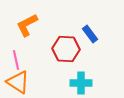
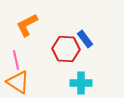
blue rectangle: moved 5 px left, 5 px down
